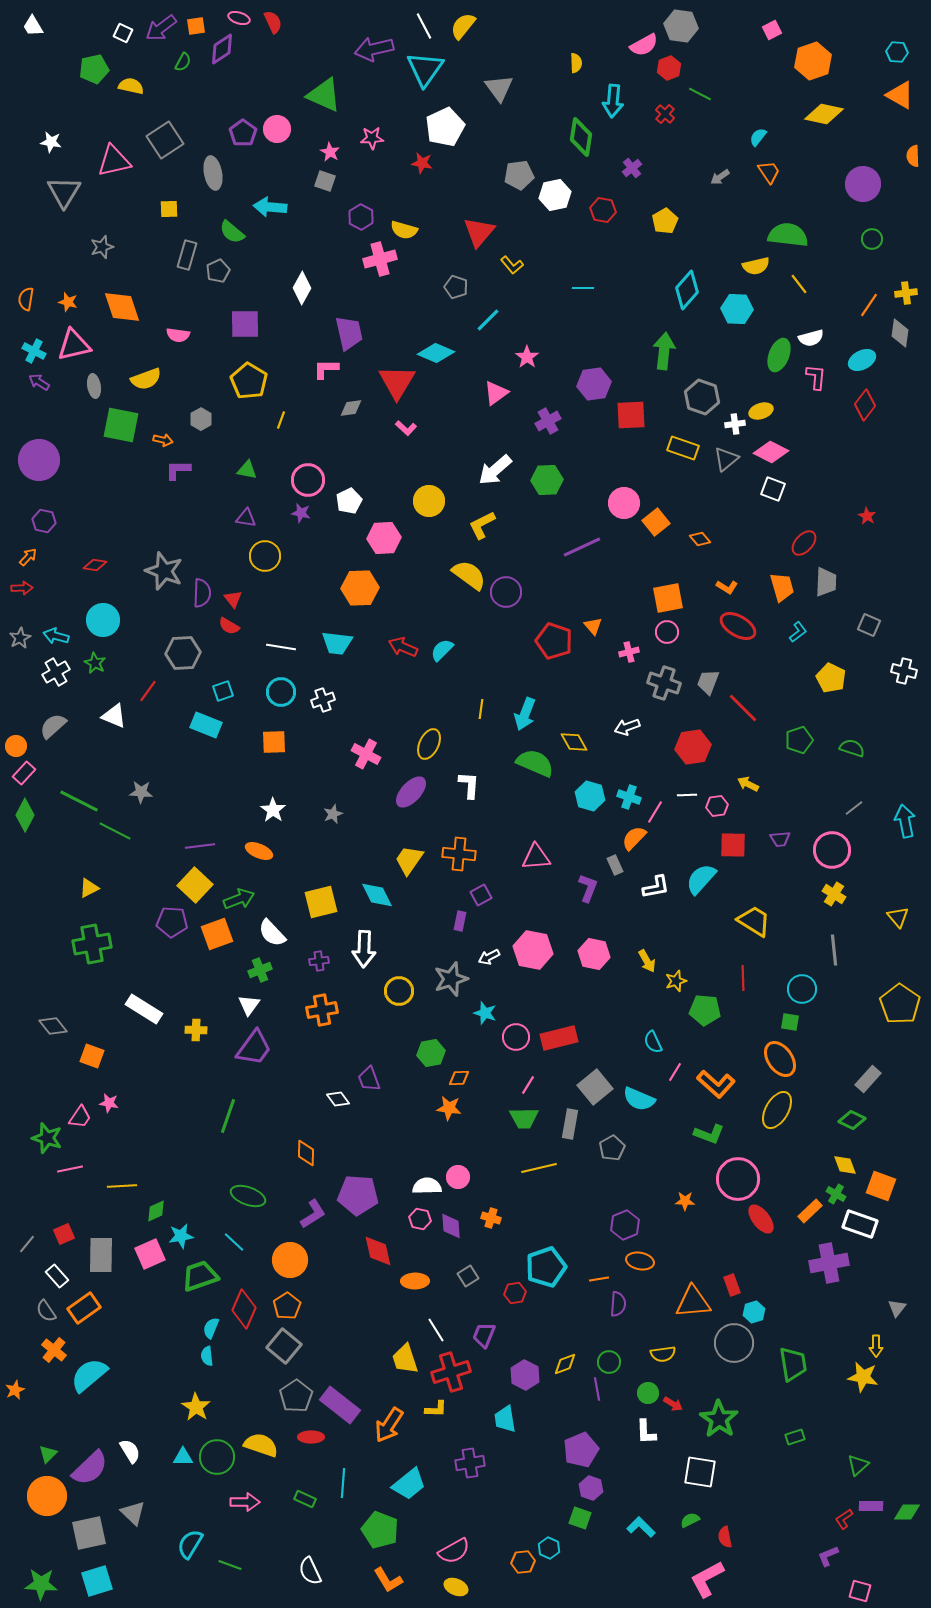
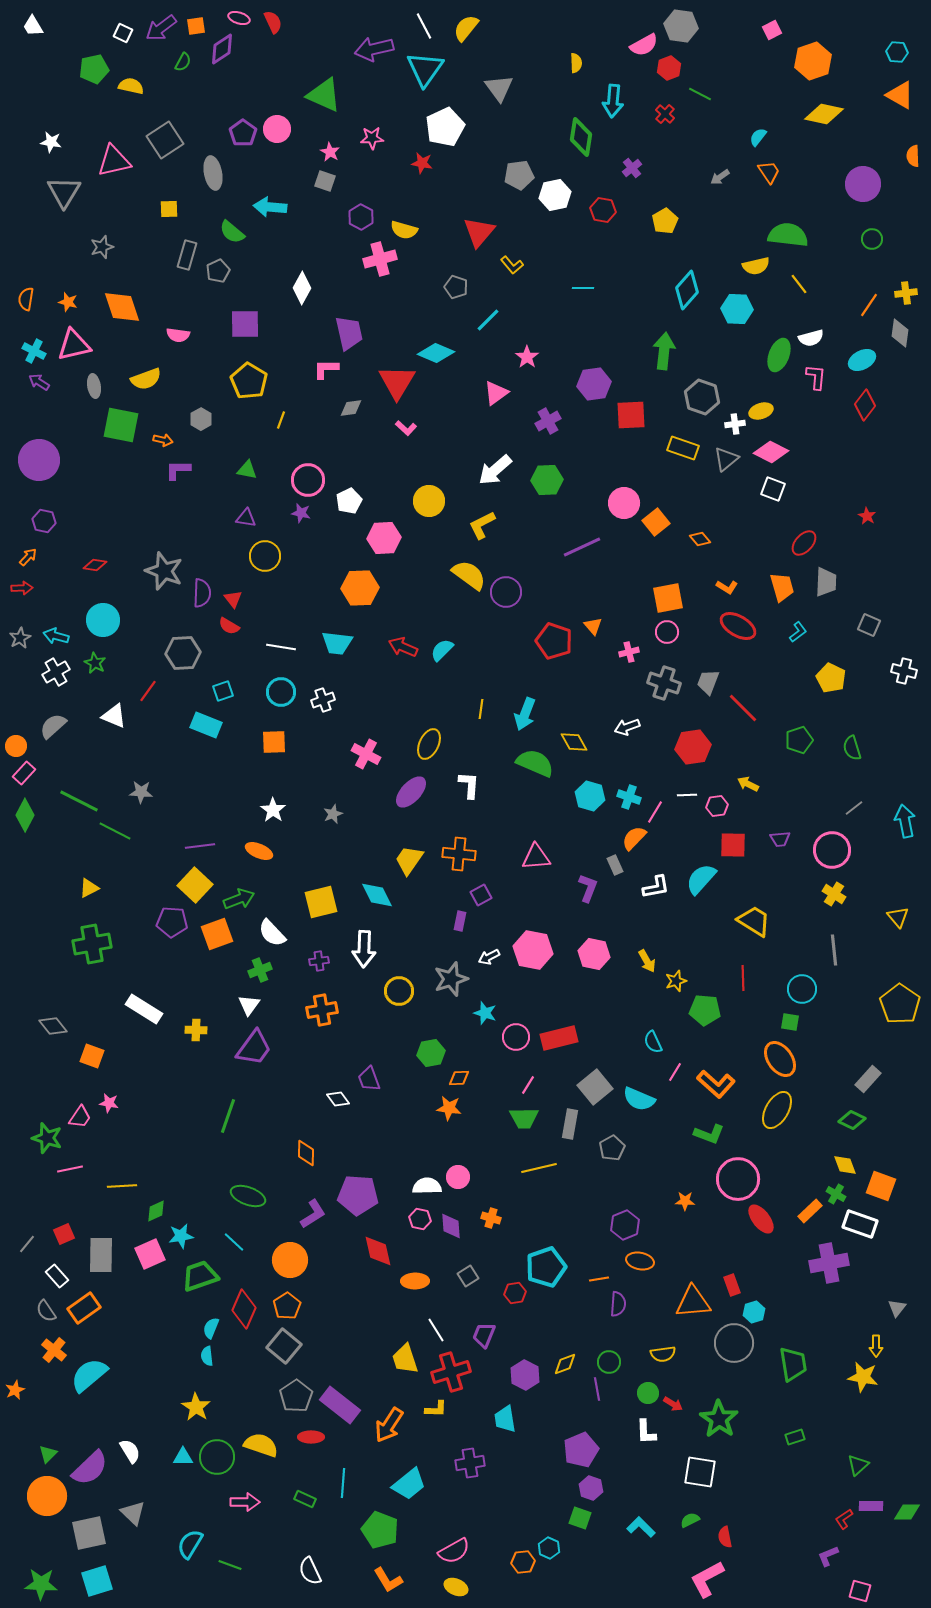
yellow semicircle at (463, 26): moved 3 px right, 2 px down
green semicircle at (852, 748): rotated 125 degrees counterclockwise
